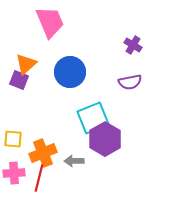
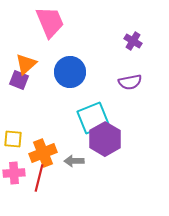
purple cross: moved 4 px up
